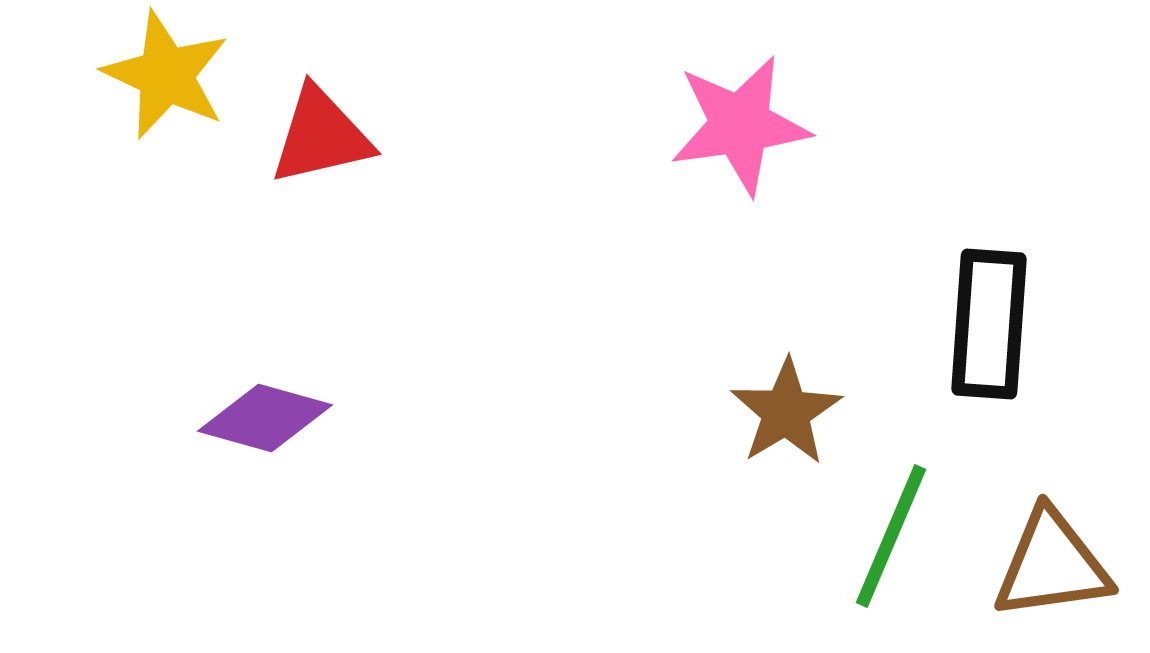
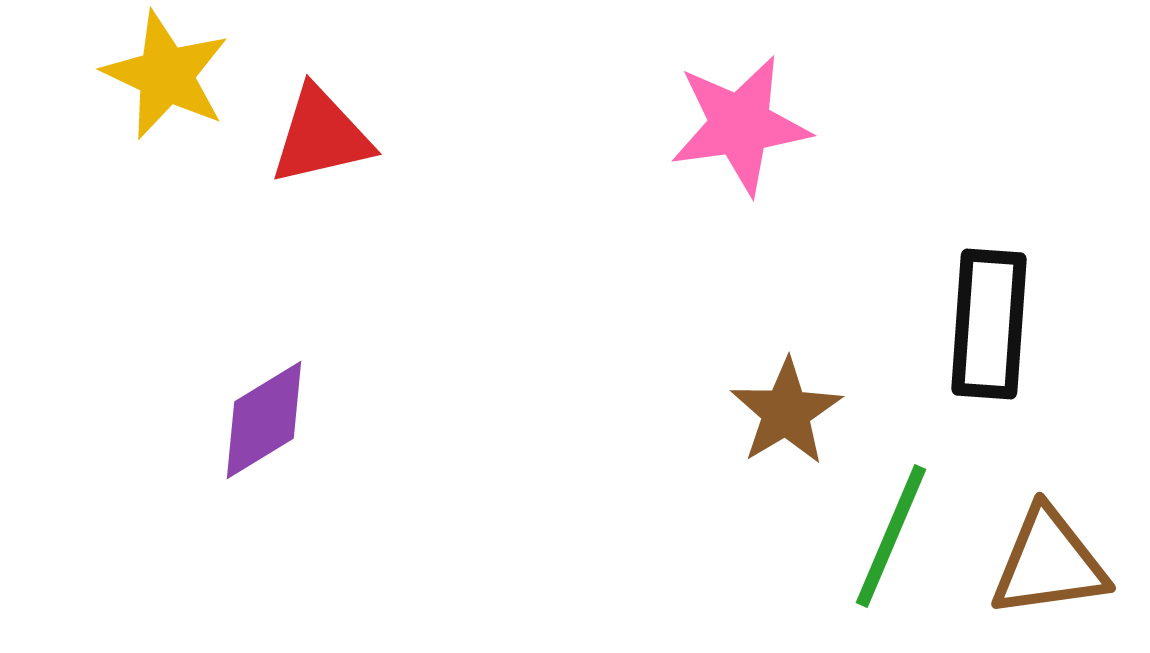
purple diamond: moved 1 px left, 2 px down; rotated 47 degrees counterclockwise
brown triangle: moved 3 px left, 2 px up
